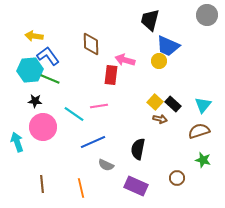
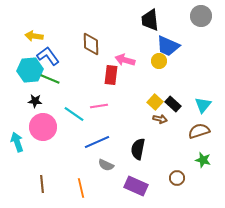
gray circle: moved 6 px left, 1 px down
black trapezoid: rotated 20 degrees counterclockwise
blue line: moved 4 px right
